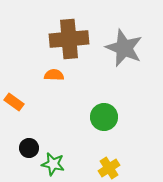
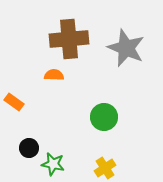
gray star: moved 2 px right
yellow cross: moved 4 px left
